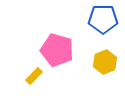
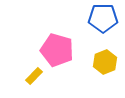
blue pentagon: moved 1 px up
